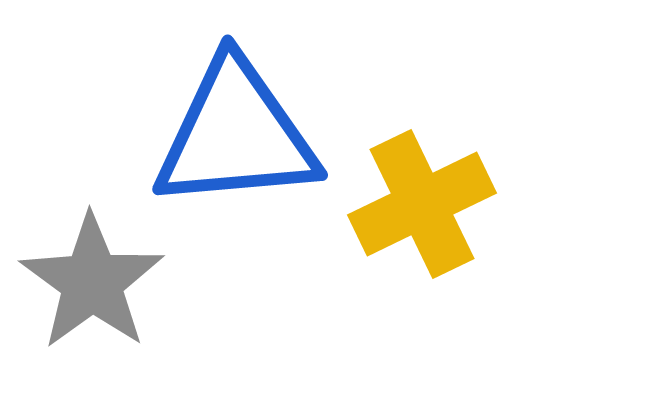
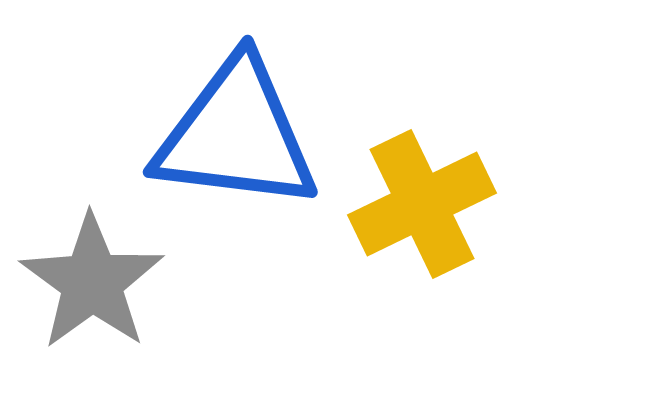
blue triangle: rotated 12 degrees clockwise
